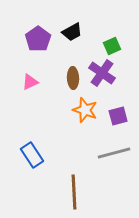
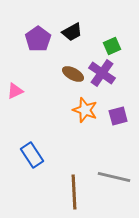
brown ellipse: moved 4 px up; rotated 60 degrees counterclockwise
pink triangle: moved 15 px left, 9 px down
gray line: moved 24 px down; rotated 28 degrees clockwise
